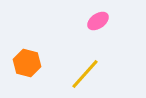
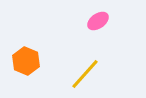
orange hexagon: moved 1 px left, 2 px up; rotated 8 degrees clockwise
